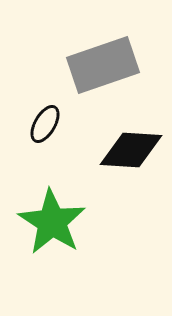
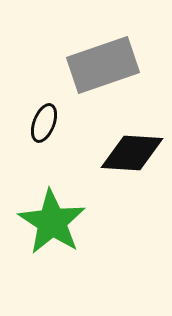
black ellipse: moved 1 px left, 1 px up; rotated 9 degrees counterclockwise
black diamond: moved 1 px right, 3 px down
